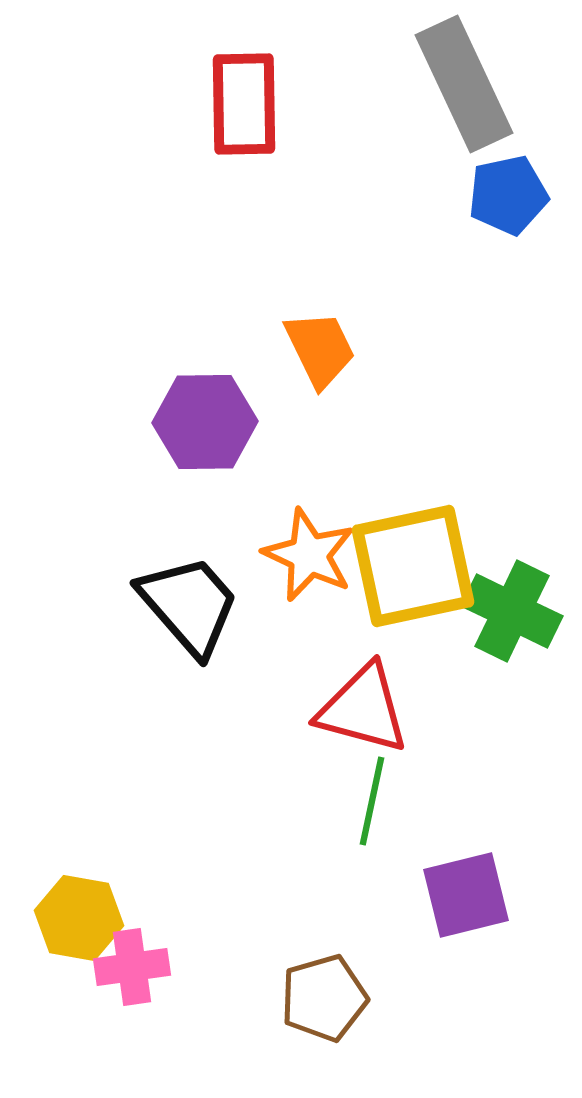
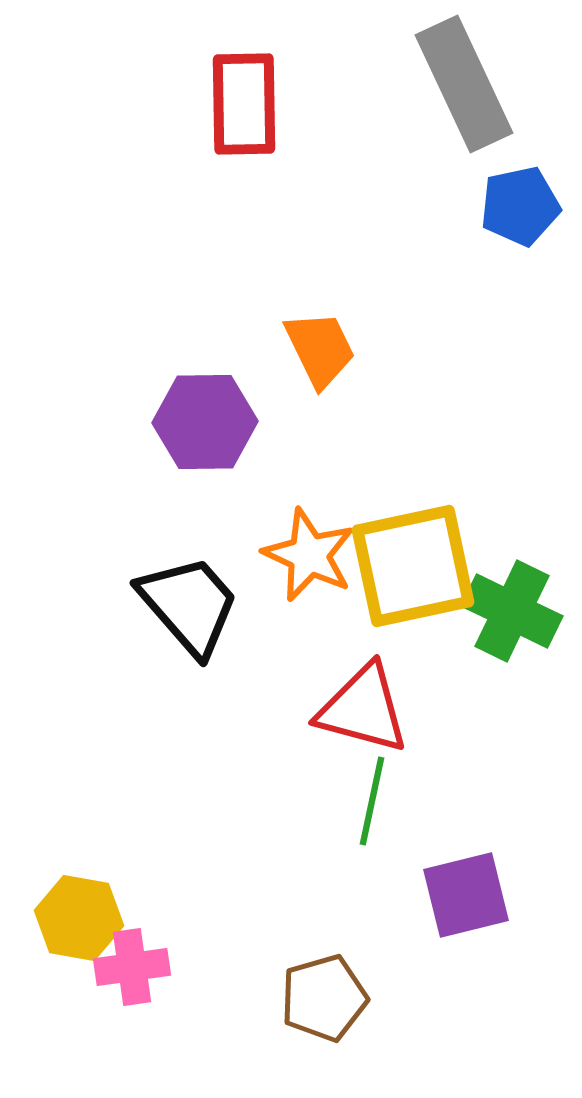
blue pentagon: moved 12 px right, 11 px down
